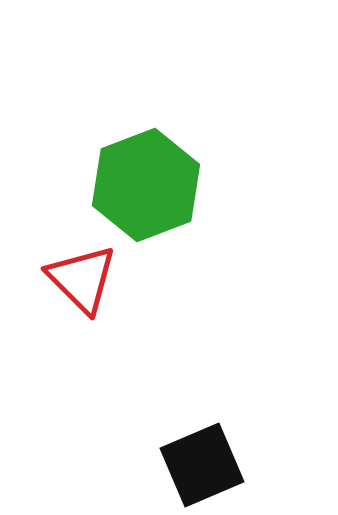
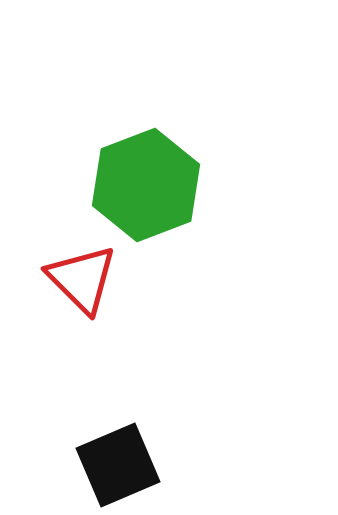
black square: moved 84 px left
